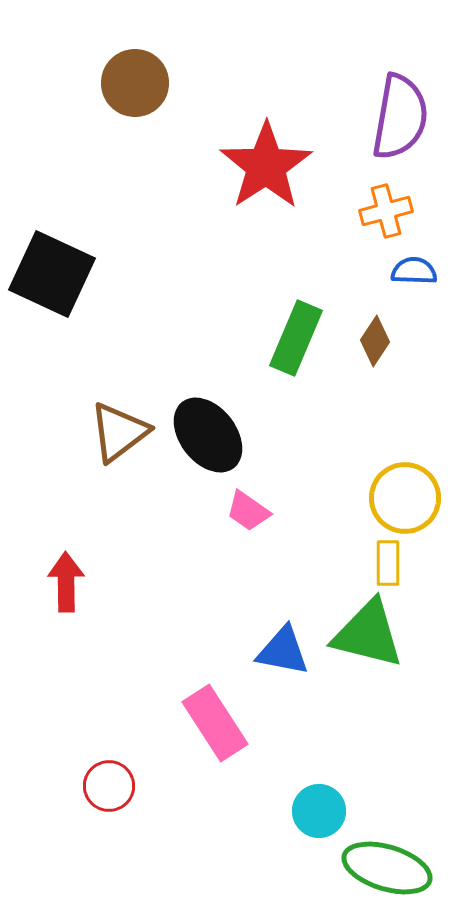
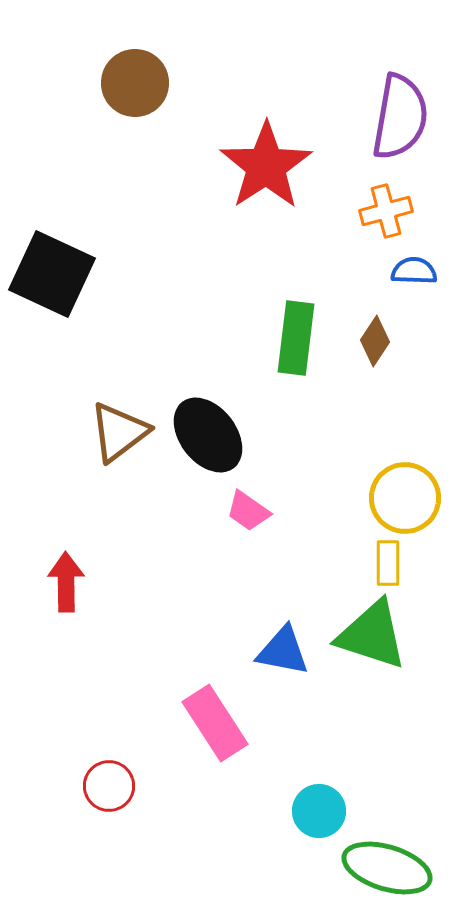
green rectangle: rotated 16 degrees counterclockwise
green triangle: moved 4 px right, 1 px down; rotated 4 degrees clockwise
